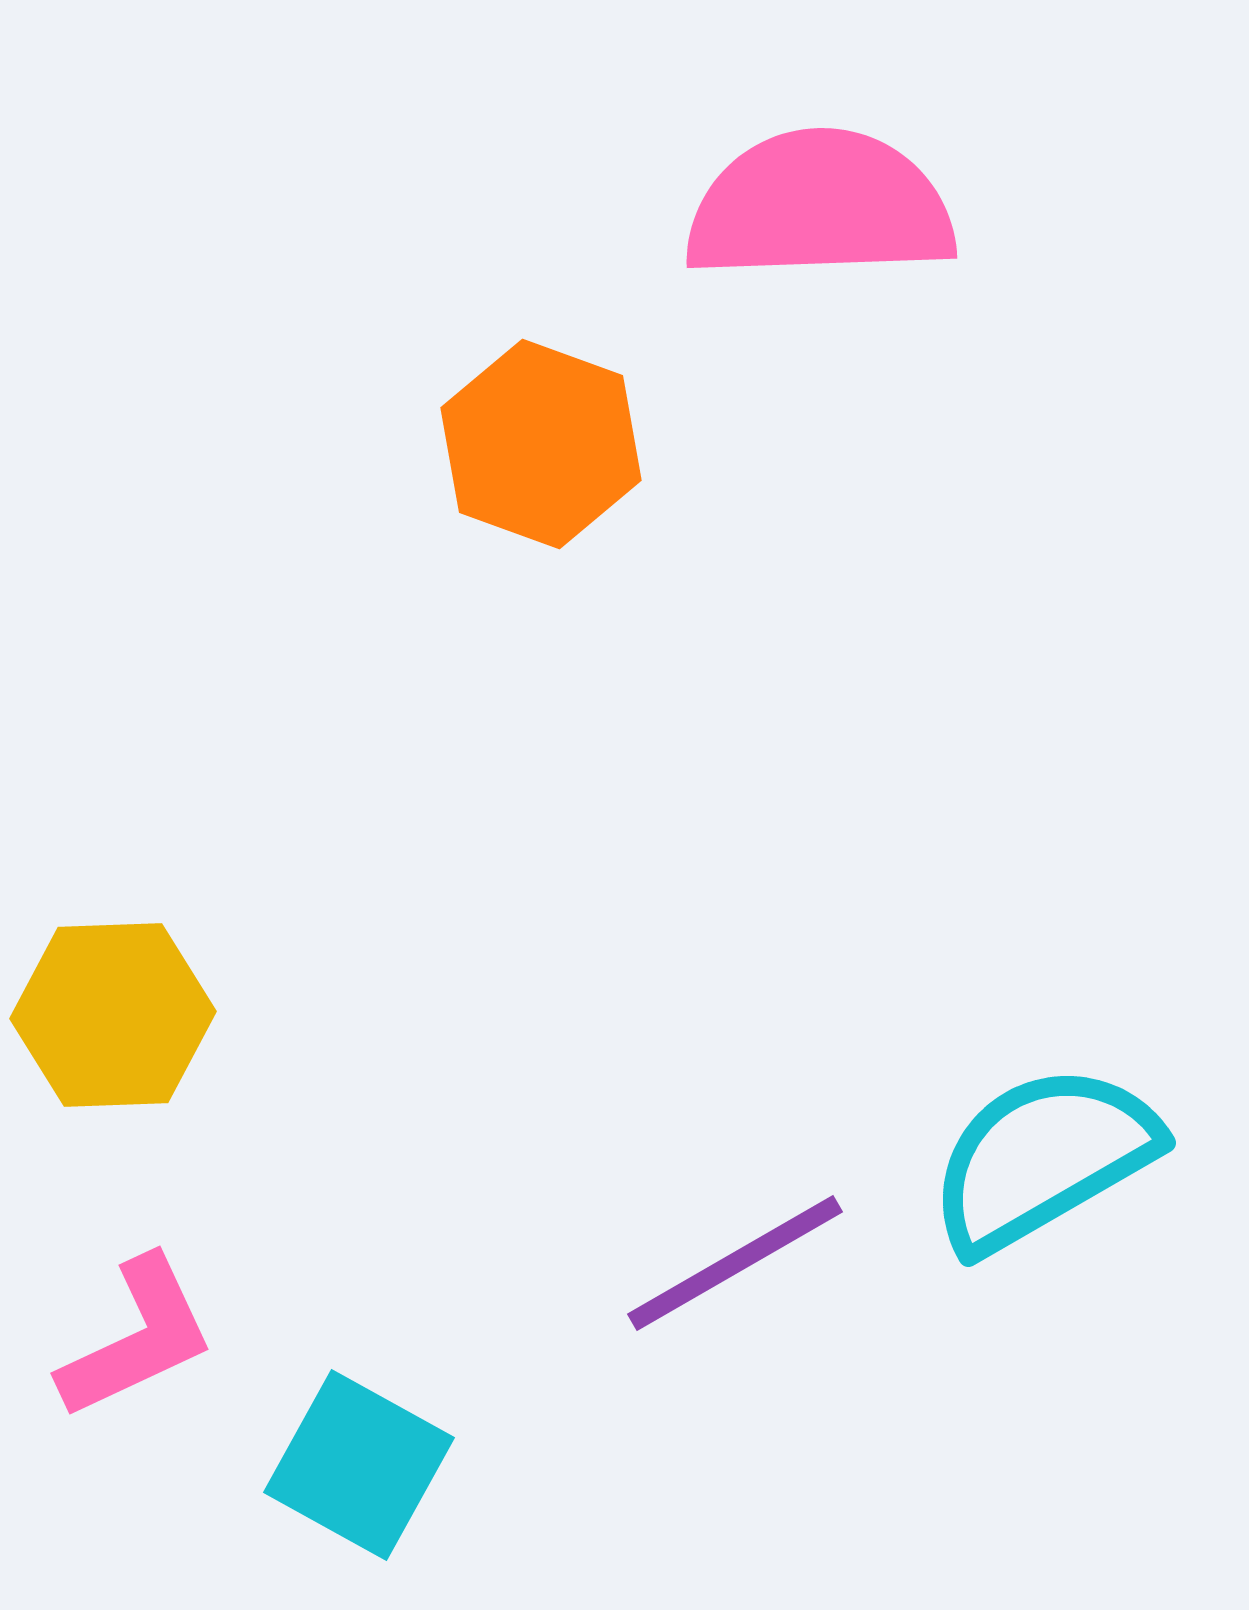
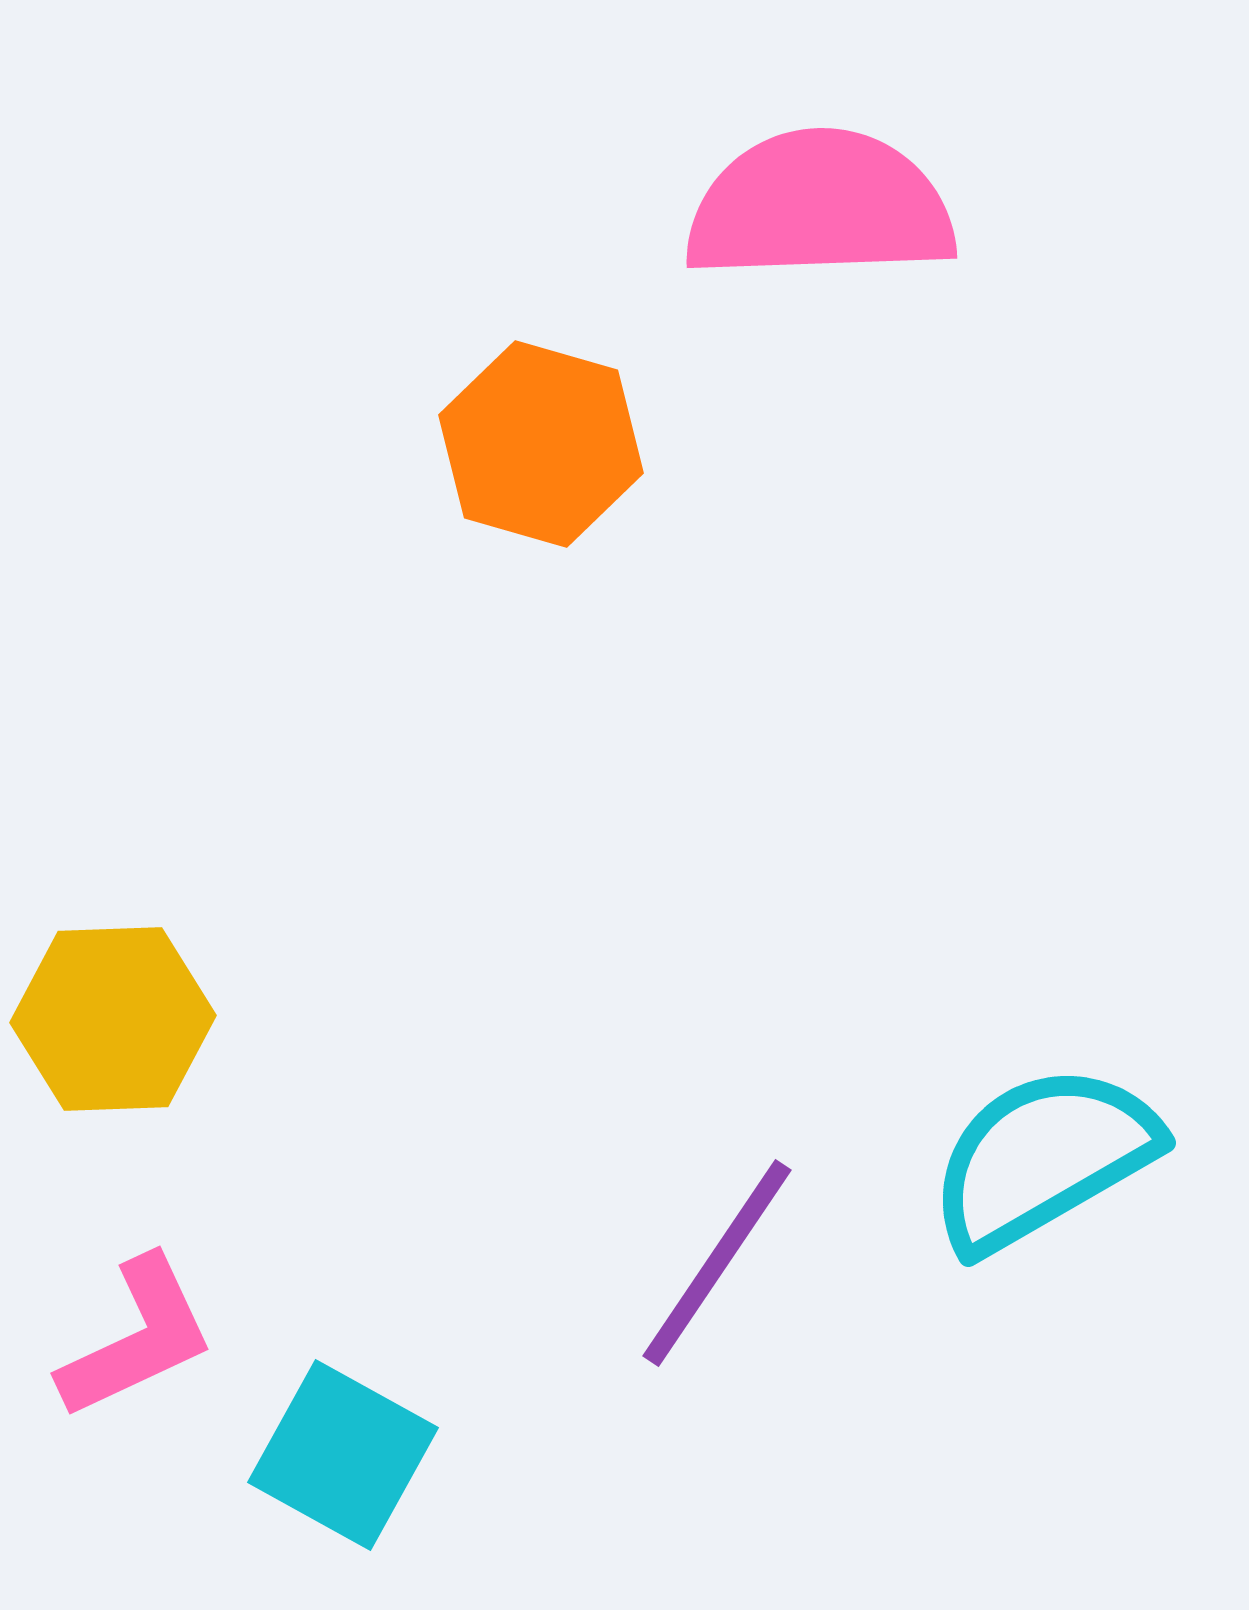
orange hexagon: rotated 4 degrees counterclockwise
yellow hexagon: moved 4 px down
purple line: moved 18 px left; rotated 26 degrees counterclockwise
cyan square: moved 16 px left, 10 px up
